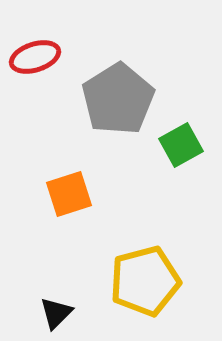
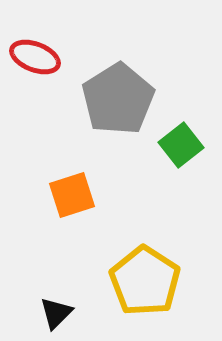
red ellipse: rotated 39 degrees clockwise
green square: rotated 9 degrees counterclockwise
orange square: moved 3 px right, 1 px down
yellow pentagon: rotated 24 degrees counterclockwise
